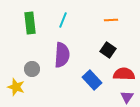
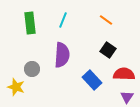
orange line: moved 5 px left; rotated 40 degrees clockwise
